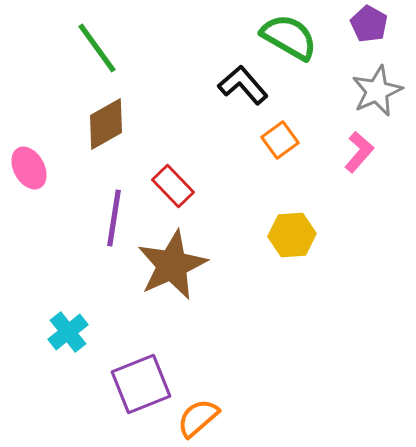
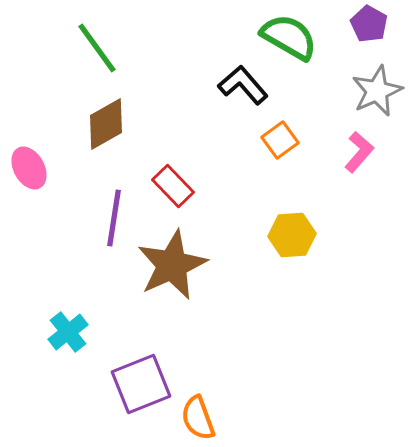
orange semicircle: rotated 69 degrees counterclockwise
